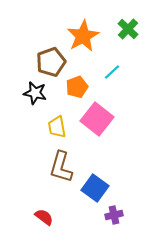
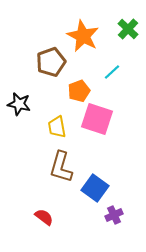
orange star: rotated 16 degrees counterclockwise
orange pentagon: moved 2 px right, 4 px down
black star: moved 16 px left, 11 px down
pink square: rotated 20 degrees counterclockwise
purple cross: rotated 12 degrees counterclockwise
